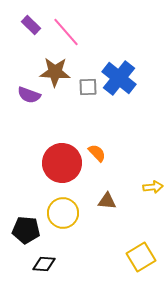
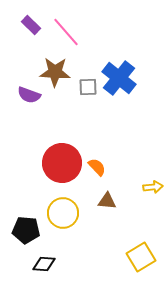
orange semicircle: moved 14 px down
